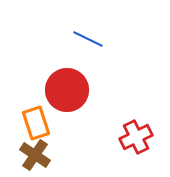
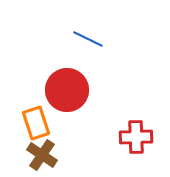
red cross: rotated 24 degrees clockwise
brown cross: moved 7 px right
